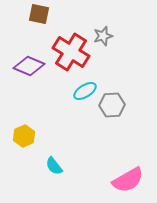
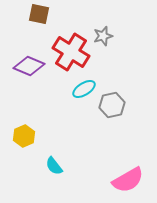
cyan ellipse: moved 1 px left, 2 px up
gray hexagon: rotated 10 degrees counterclockwise
